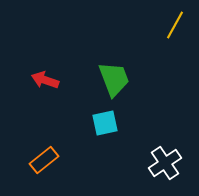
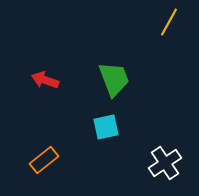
yellow line: moved 6 px left, 3 px up
cyan square: moved 1 px right, 4 px down
